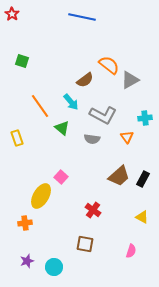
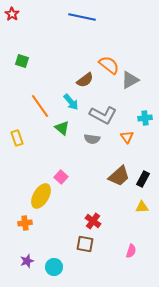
red cross: moved 11 px down
yellow triangle: moved 10 px up; rotated 32 degrees counterclockwise
